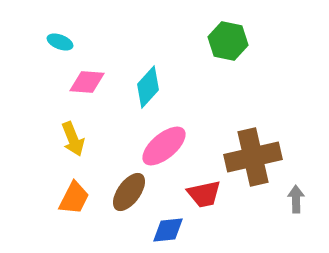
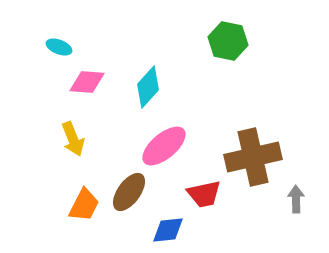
cyan ellipse: moved 1 px left, 5 px down
orange trapezoid: moved 10 px right, 7 px down
